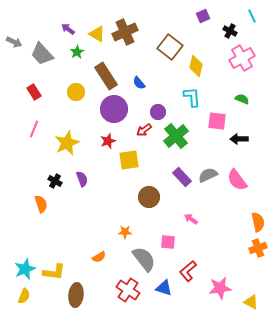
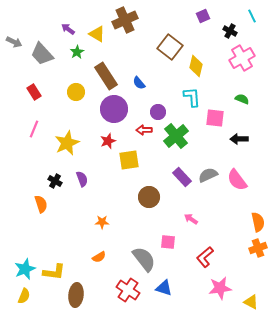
brown cross at (125, 32): moved 12 px up
pink square at (217, 121): moved 2 px left, 3 px up
red arrow at (144, 130): rotated 35 degrees clockwise
orange star at (125, 232): moved 23 px left, 10 px up
red L-shape at (188, 271): moved 17 px right, 14 px up
